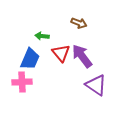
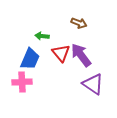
purple arrow: moved 1 px left, 1 px up
purple triangle: moved 3 px left, 1 px up
